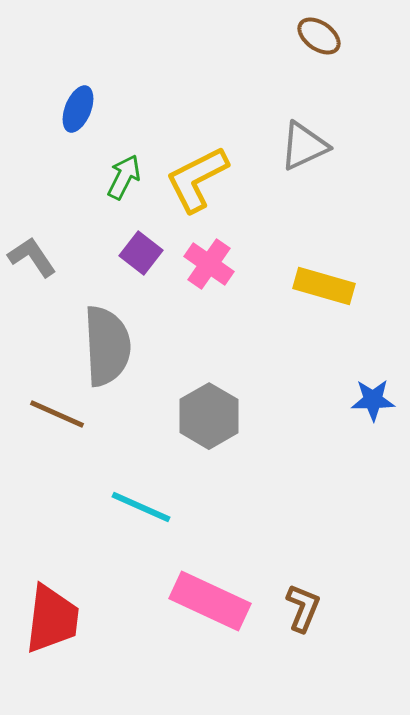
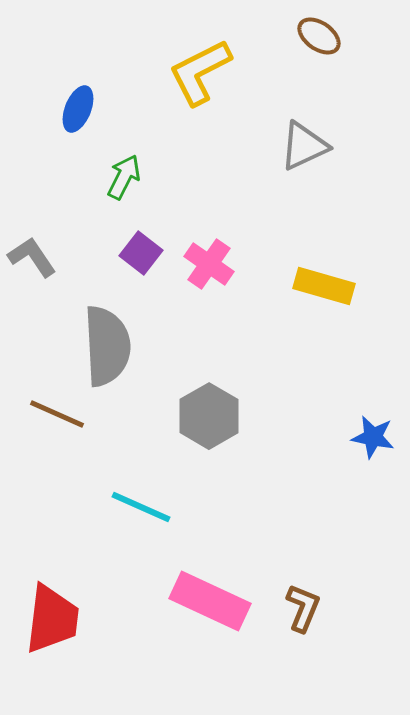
yellow L-shape: moved 3 px right, 107 px up
blue star: moved 37 px down; rotated 12 degrees clockwise
